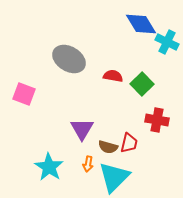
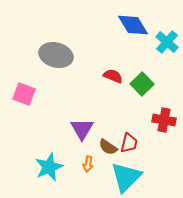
blue diamond: moved 8 px left, 1 px down
cyan cross: rotated 15 degrees clockwise
gray ellipse: moved 13 px left, 4 px up; rotated 16 degrees counterclockwise
red semicircle: rotated 12 degrees clockwise
red cross: moved 7 px right
brown semicircle: rotated 18 degrees clockwise
cyan star: rotated 16 degrees clockwise
cyan triangle: moved 12 px right
